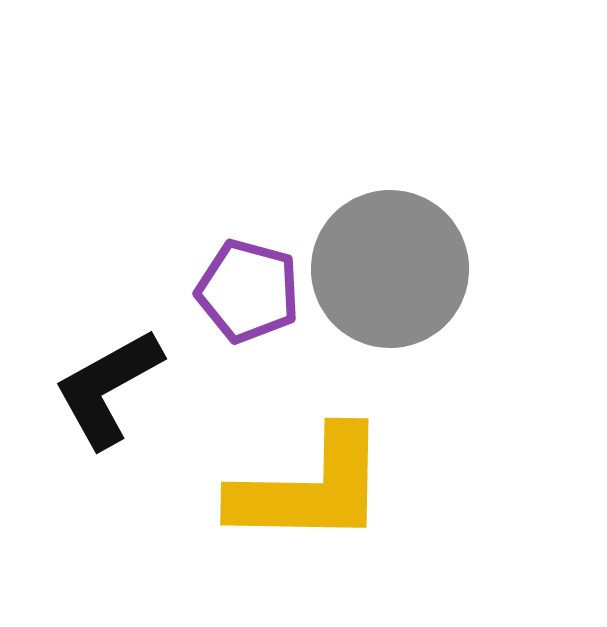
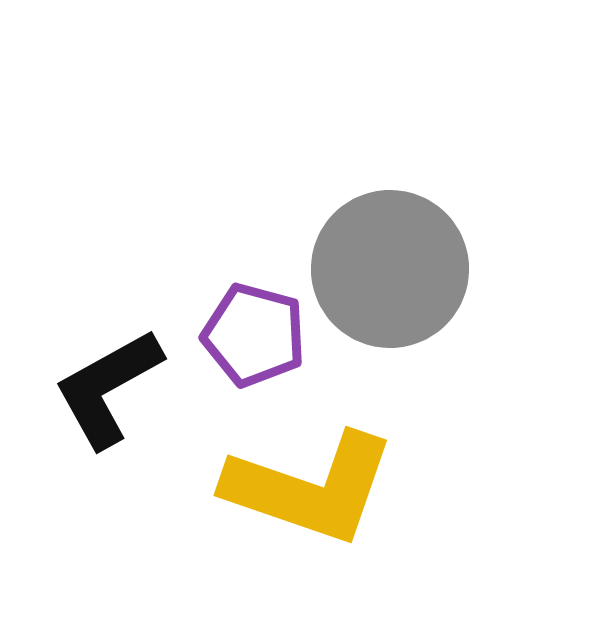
purple pentagon: moved 6 px right, 44 px down
yellow L-shape: rotated 18 degrees clockwise
